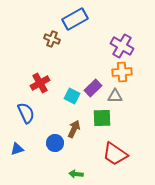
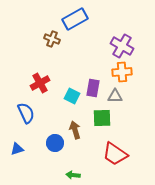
purple rectangle: rotated 36 degrees counterclockwise
brown arrow: moved 1 px right, 1 px down; rotated 42 degrees counterclockwise
green arrow: moved 3 px left, 1 px down
